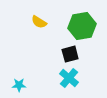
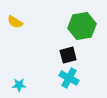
yellow semicircle: moved 24 px left
black square: moved 2 px left, 1 px down
cyan cross: rotated 12 degrees counterclockwise
